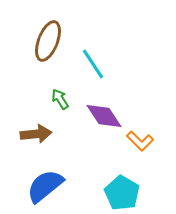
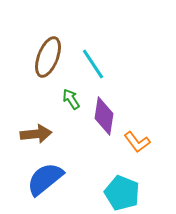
brown ellipse: moved 16 px down
green arrow: moved 11 px right
purple diamond: rotated 42 degrees clockwise
orange L-shape: moved 3 px left, 1 px down; rotated 8 degrees clockwise
blue semicircle: moved 7 px up
cyan pentagon: rotated 8 degrees counterclockwise
